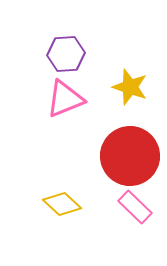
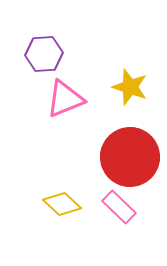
purple hexagon: moved 22 px left
red circle: moved 1 px down
pink rectangle: moved 16 px left
